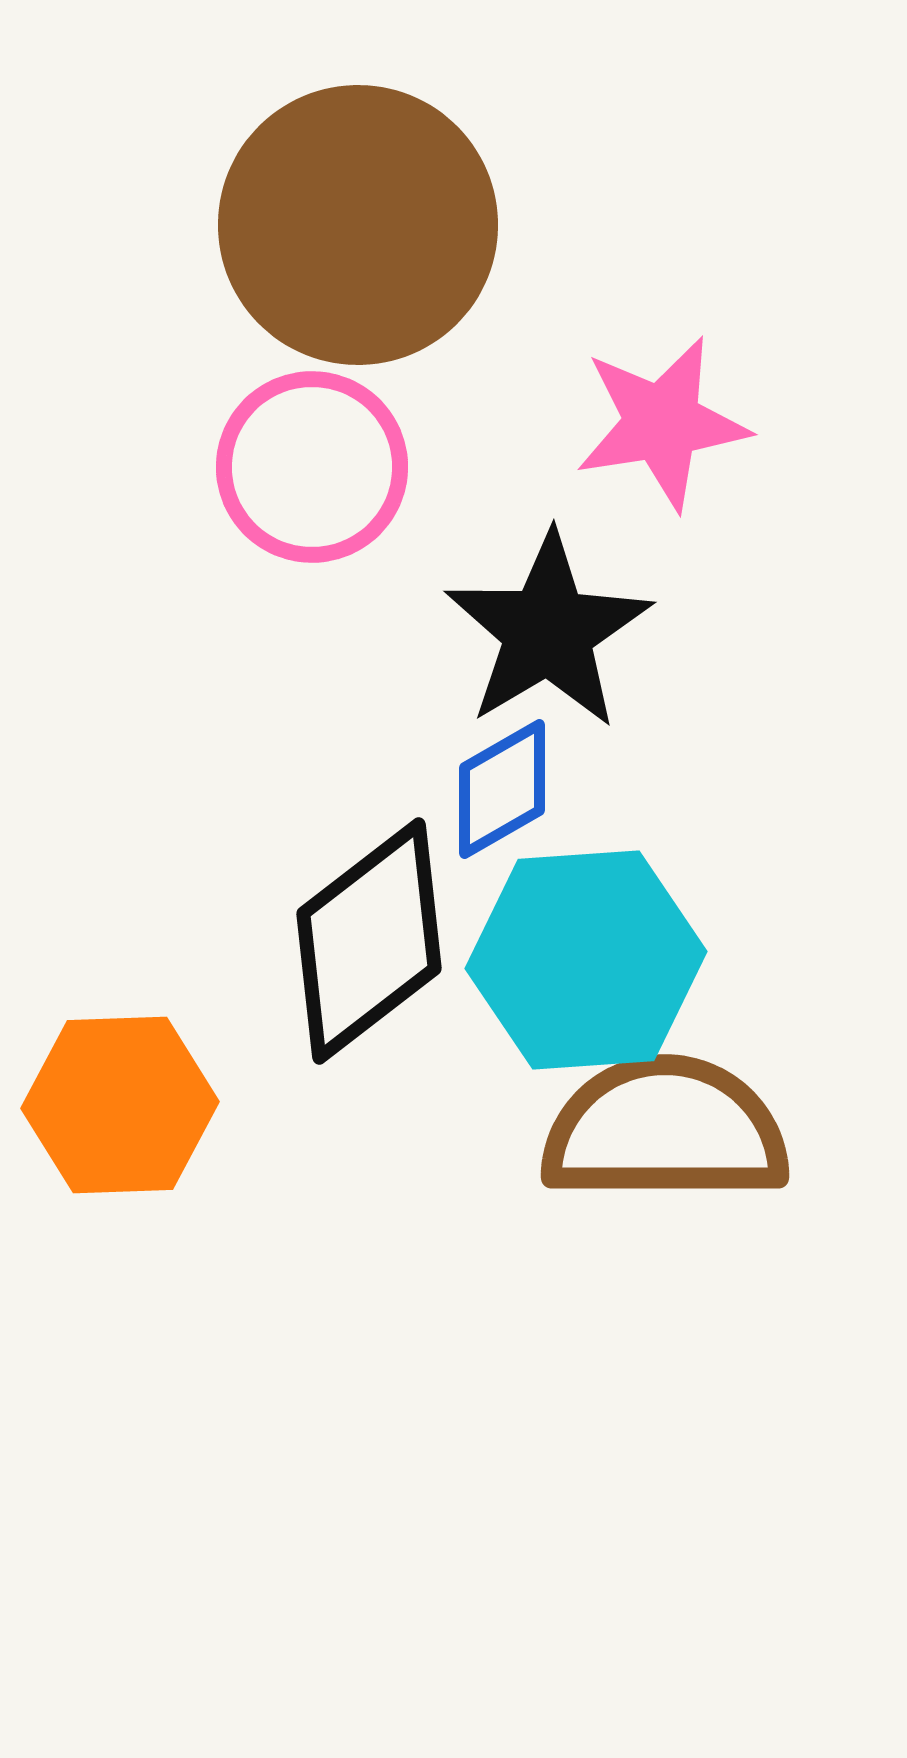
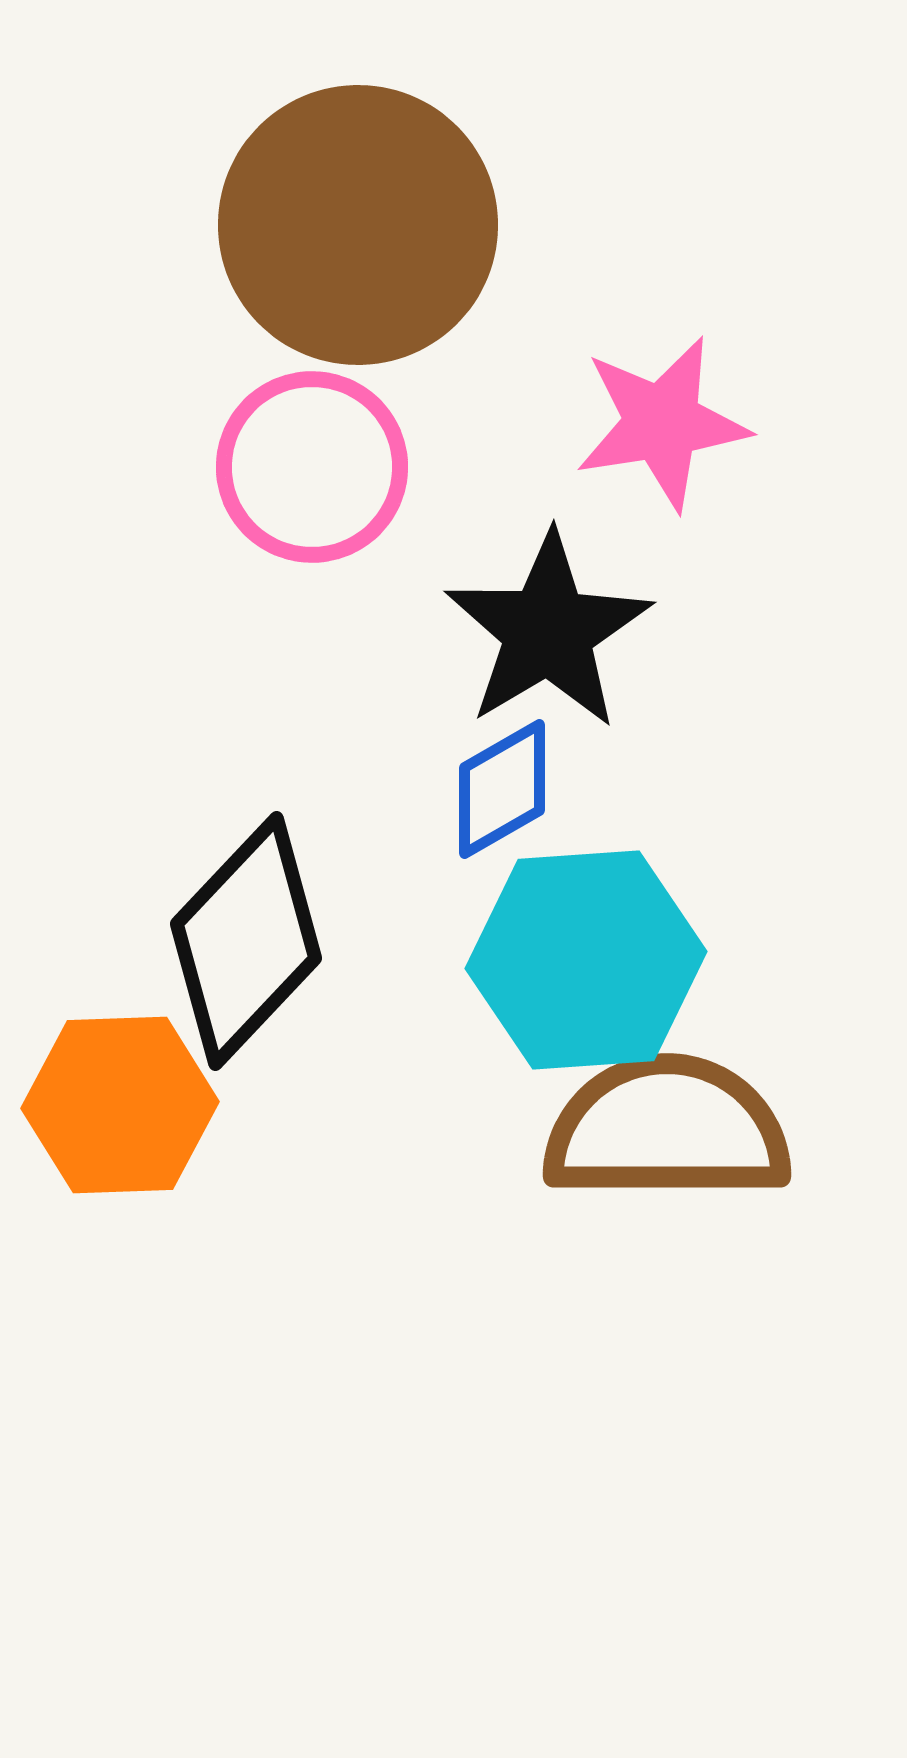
black diamond: moved 123 px left; rotated 9 degrees counterclockwise
brown semicircle: moved 2 px right, 1 px up
